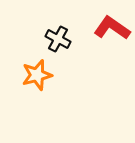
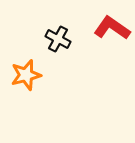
orange star: moved 11 px left
